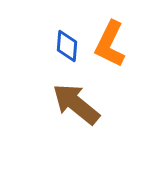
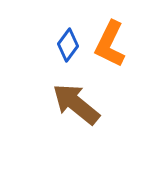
blue diamond: moved 1 px right, 1 px up; rotated 32 degrees clockwise
